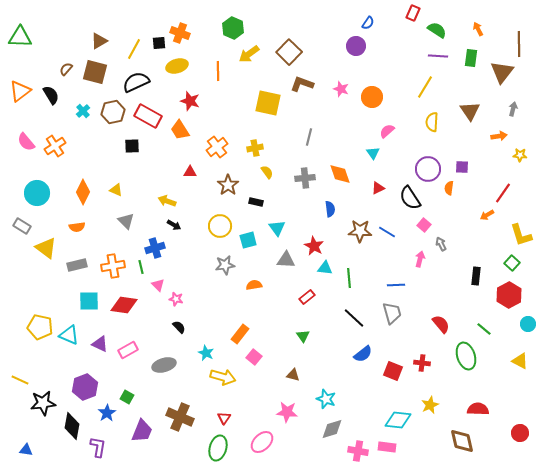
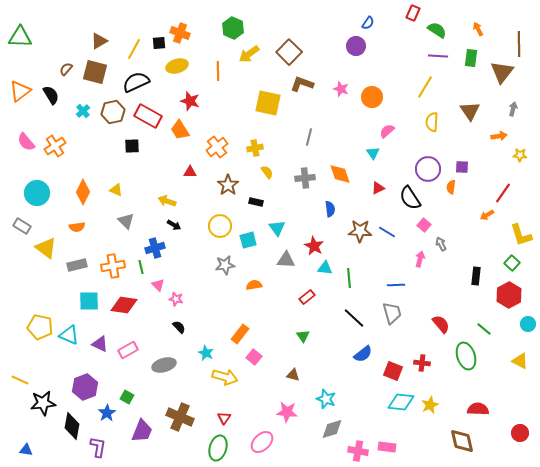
orange semicircle at (449, 188): moved 2 px right, 1 px up
yellow arrow at (223, 377): moved 2 px right
cyan diamond at (398, 420): moved 3 px right, 18 px up
